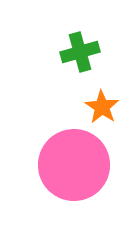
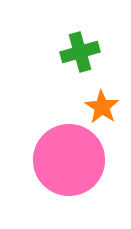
pink circle: moved 5 px left, 5 px up
